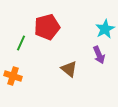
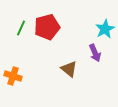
green line: moved 15 px up
purple arrow: moved 4 px left, 2 px up
